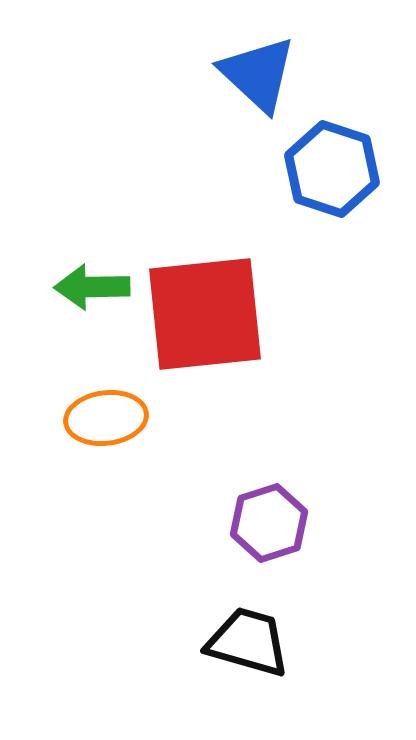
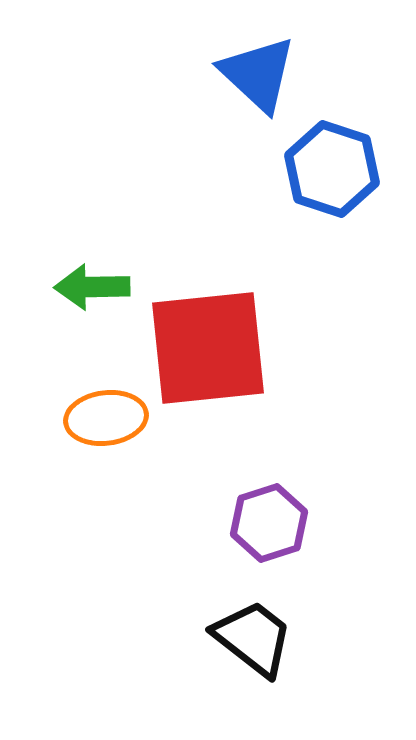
red square: moved 3 px right, 34 px down
black trapezoid: moved 5 px right, 4 px up; rotated 22 degrees clockwise
